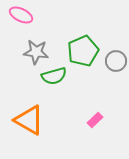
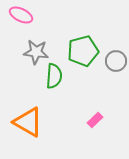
green pentagon: rotated 8 degrees clockwise
green semicircle: rotated 70 degrees counterclockwise
orange triangle: moved 1 px left, 2 px down
